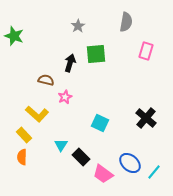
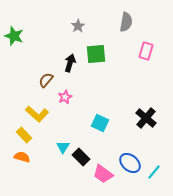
brown semicircle: rotated 63 degrees counterclockwise
cyan triangle: moved 2 px right, 2 px down
orange semicircle: rotated 105 degrees clockwise
